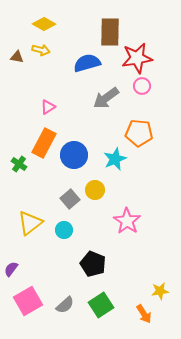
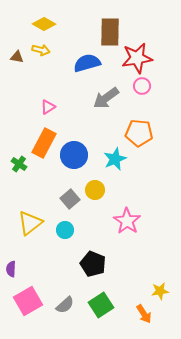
cyan circle: moved 1 px right
purple semicircle: rotated 35 degrees counterclockwise
